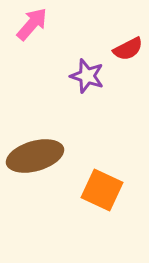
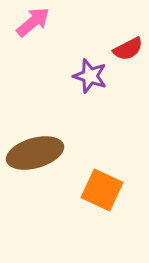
pink arrow: moved 1 px right, 2 px up; rotated 9 degrees clockwise
purple star: moved 3 px right
brown ellipse: moved 3 px up
